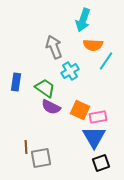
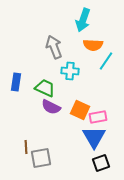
cyan cross: rotated 36 degrees clockwise
green trapezoid: rotated 10 degrees counterclockwise
